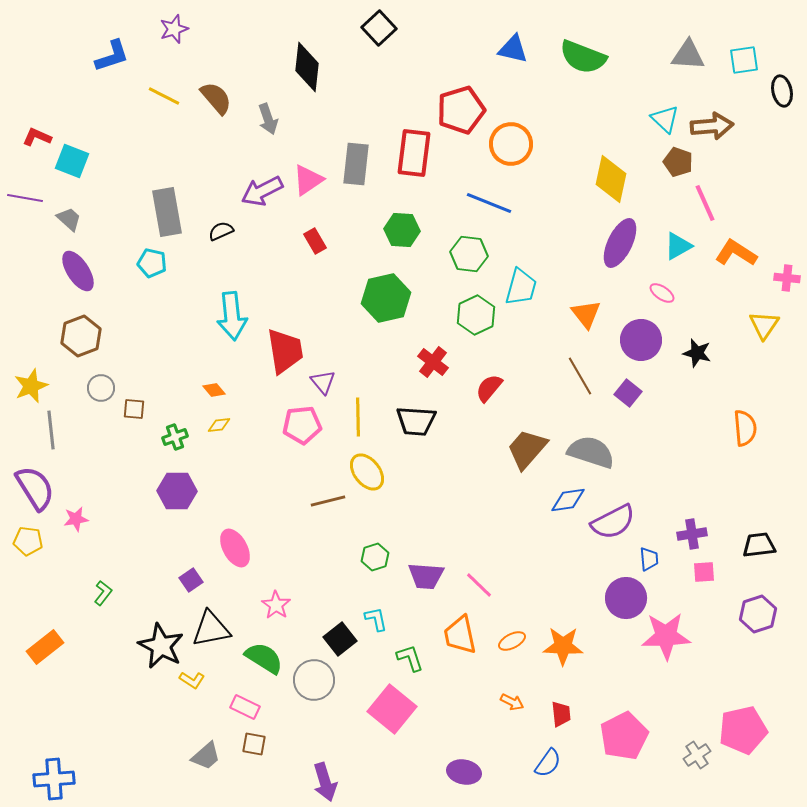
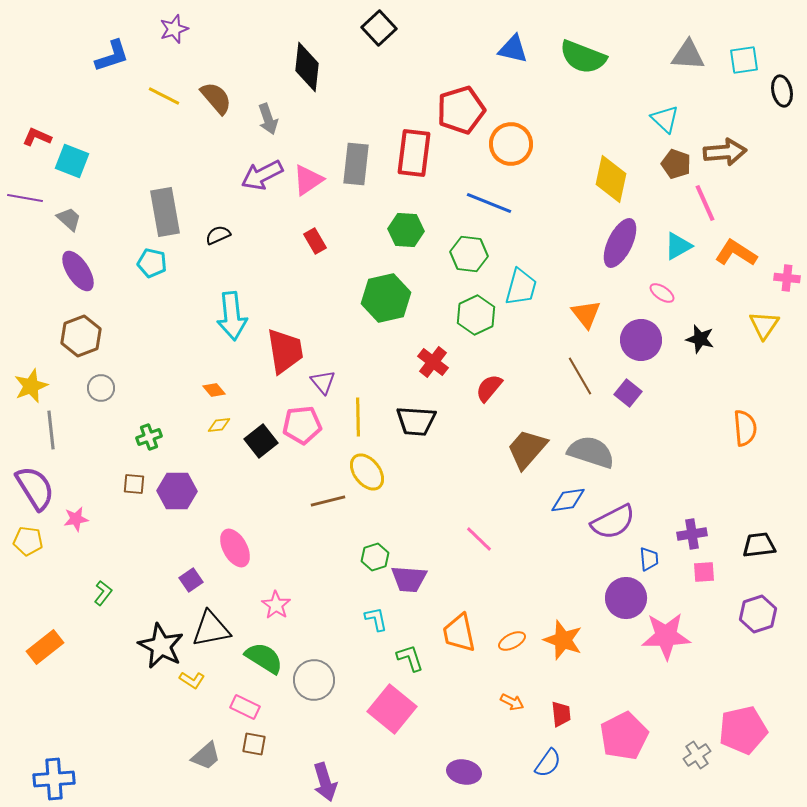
brown arrow at (712, 126): moved 13 px right, 26 px down
brown pentagon at (678, 162): moved 2 px left, 2 px down
purple arrow at (262, 191): moved 16 px up
gray rectangle at (167, 212): moved 2 px left
green hexagon at (402, 230): moved 4 px right
black semicircle at (221, 231): moved 3 px left, 4 px down
black star at (697, 353): moved 3 px right, 14 px up
brown square at (134, 409): moved 75 px down
green cross at (175, 437): moved 26 px left
purple trapezoid at (426, 576): moved 17 px left, 3 px down
pink line at (479, 585): moved 46 px up
orange trapezoid at (460, 635): moved 1 px left, 2 px up
black square at (340, 639): moved 79 px left, 198 px up
orange star at (563, 646): moved 6 px up; rotated 18 degrees clockwise
